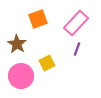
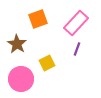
pink circle: moved 3 px down
